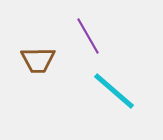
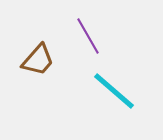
brown trapezoid: rotated 48 degrees counterclockwise
